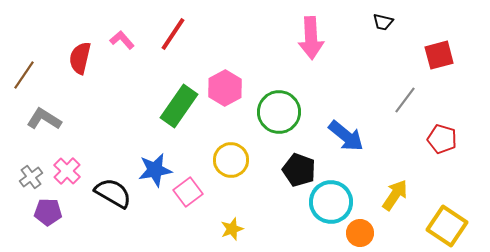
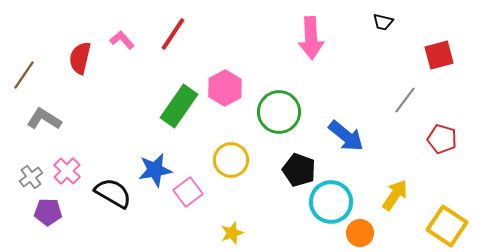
yellow star: moved 4 px down
